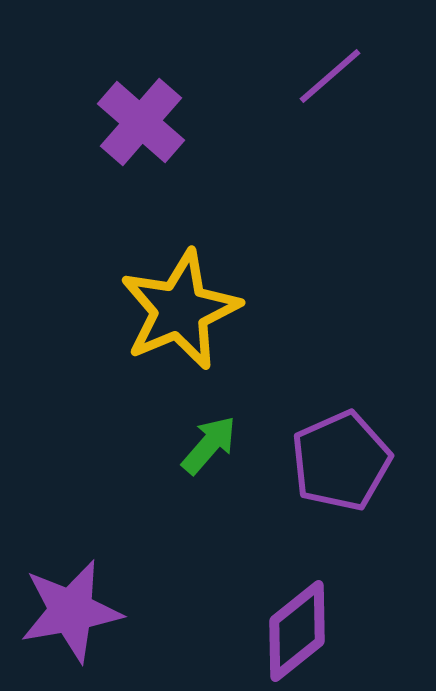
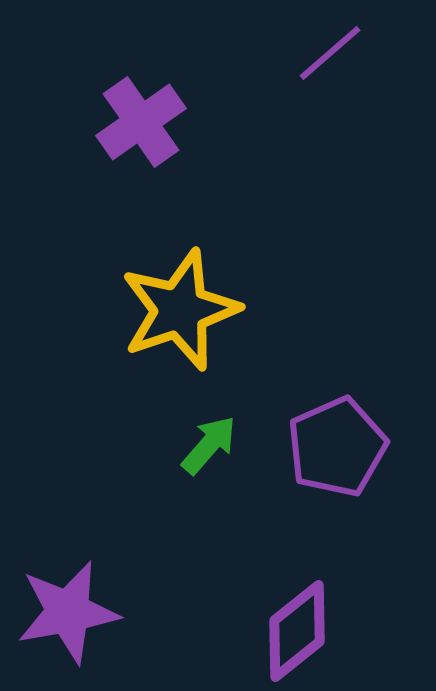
purple line: moved 23 px up
purple cross: rotated 14 degrees clockwise
yellow star: rotated 4 degrees clockwise
purple pentagon: moved 4 px left, 14 px up
purple star: moved 3 px left, 1 px down
